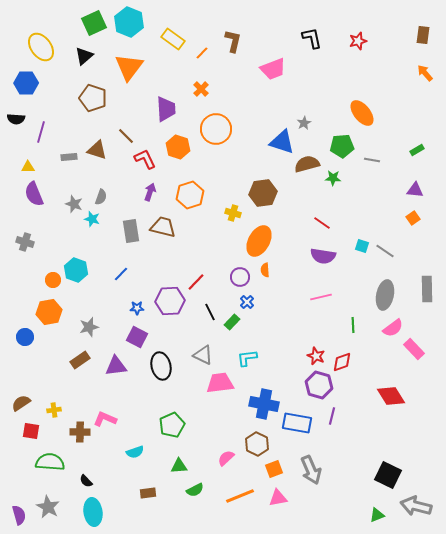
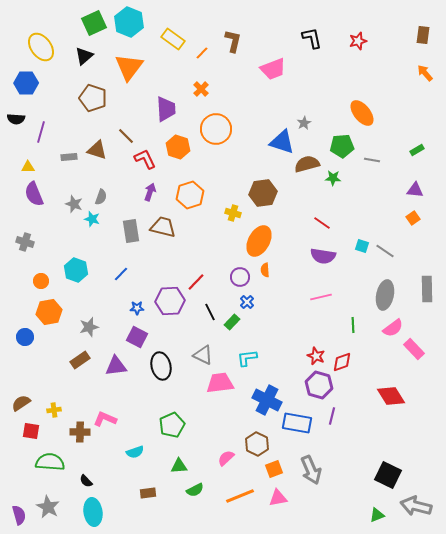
orange circle at (53, 280): moved 12 px left, 1 px down
blue cross at (264, 404): moved 3 px right, 4 px up; rotated 16 degrees clockwise
